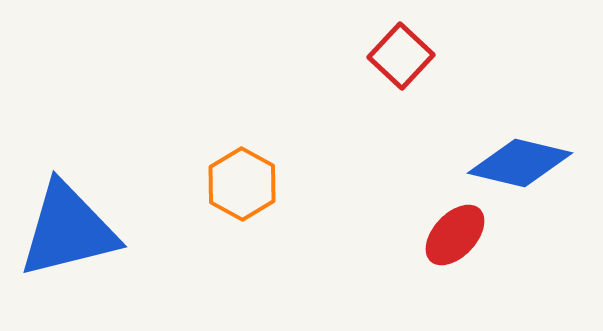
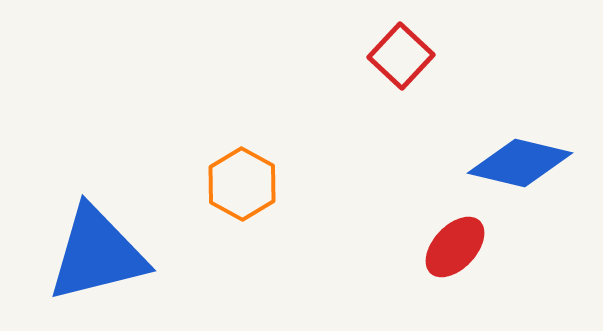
blue triangle: moved 29 px right, 24 px down
red ellipse: moved 12 px down
